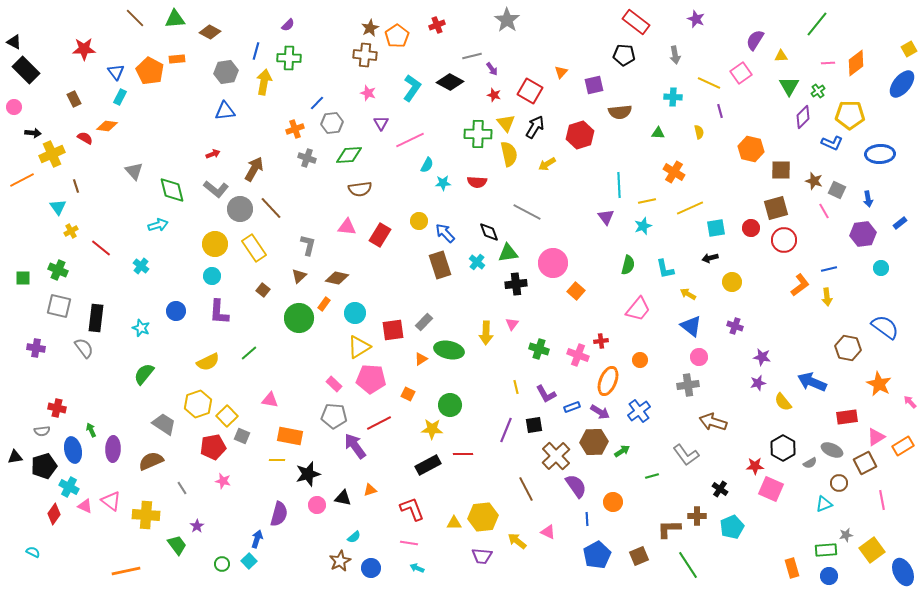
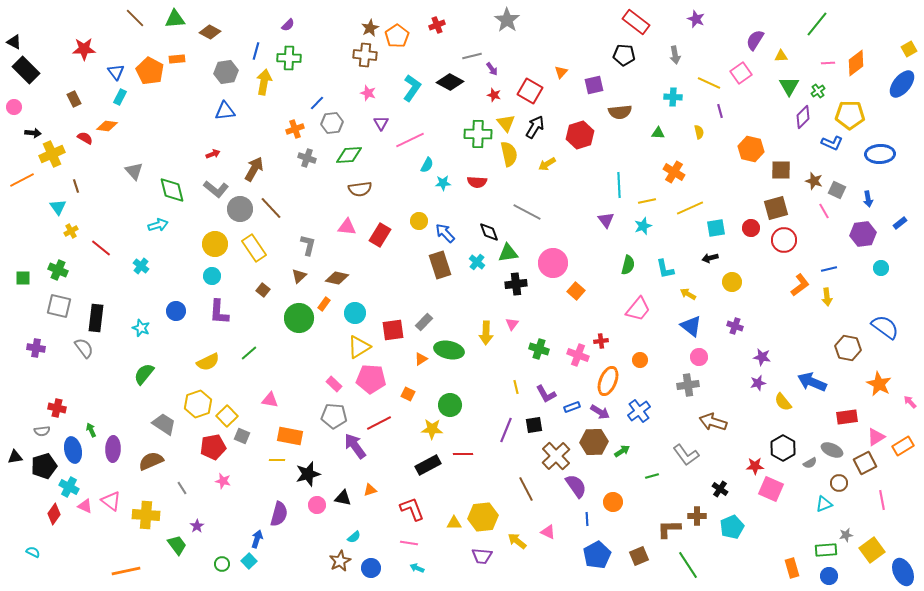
purple triangle at (606, 217): moved 3 px down
